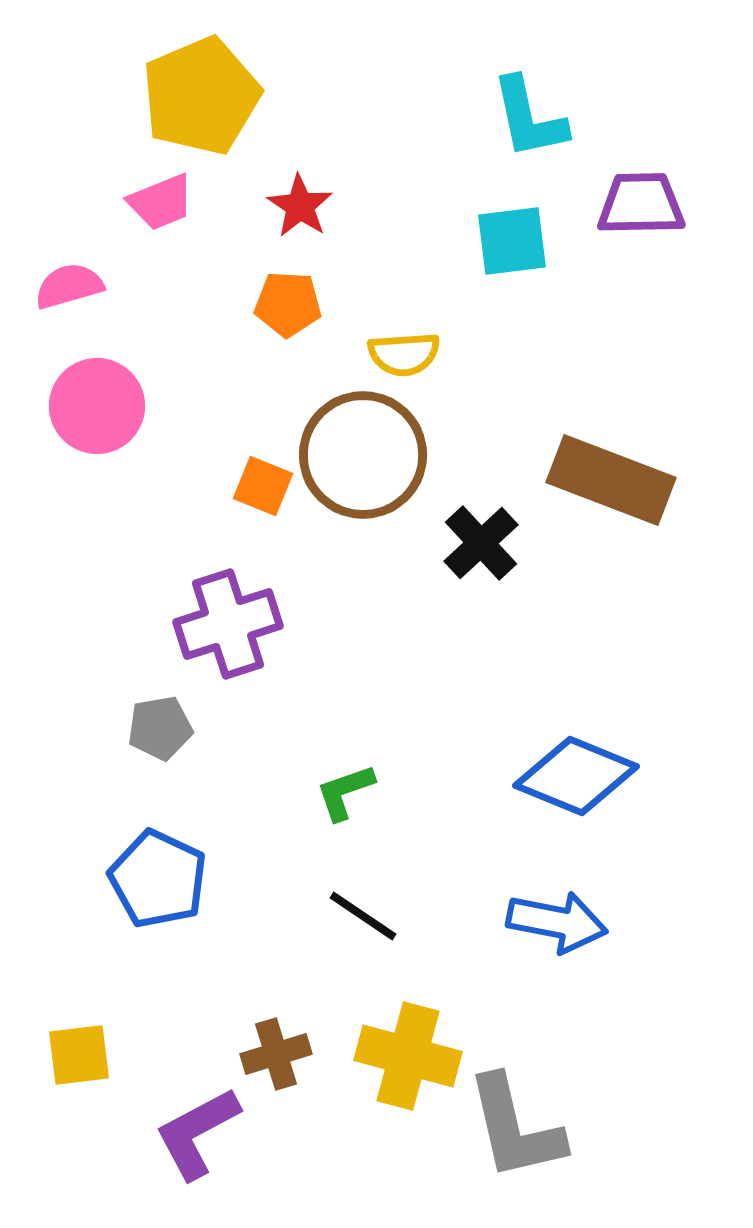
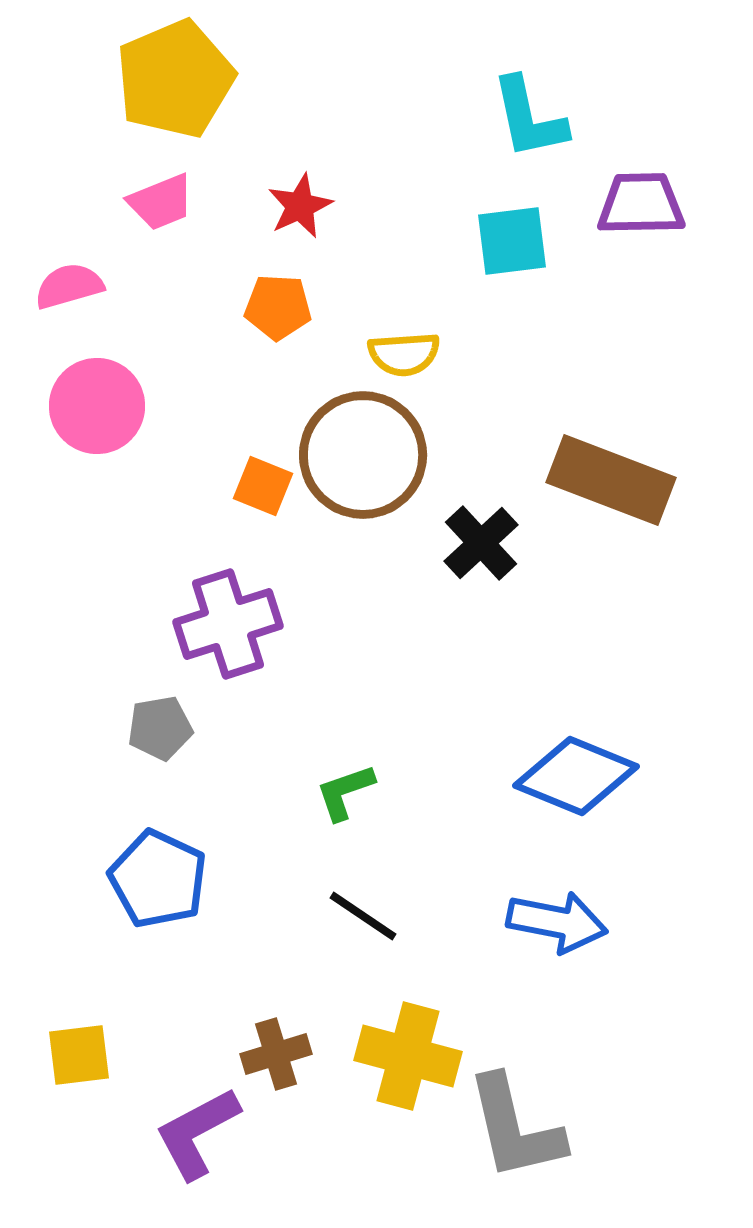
yellow pentagon: moved 26 px left, 17 px up
red star: rotated 14 degrees clockwise
orange pentagon: moved 10 px left, 3 px down
